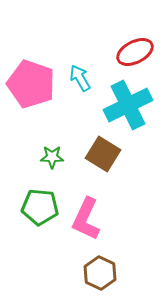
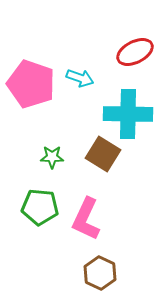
cyan arrow: rotated 140 degrees clockwise
cyan cross: moved 9 px down; rotated 27 degrees clockwise
